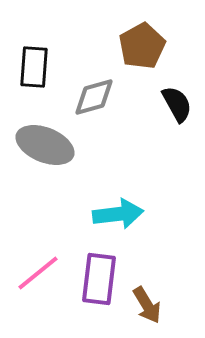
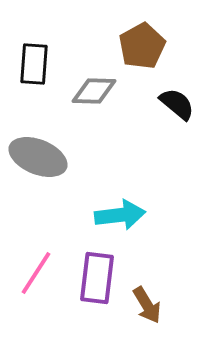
black rectangle: moved 3 px up
gray diamond: moved 6 px up; rotated 18 degrees clockwise
black semicircle: rotated 21 degrees counterclockwise
gray ellipse: moved 7 px left, 12 px down
cyan arrow: moved 2 px right, 1 px down
pink line: moved 2 px left; rotated 18 degrees counterclockwise
purple rectangle: moved 2 px left, 1 px up
